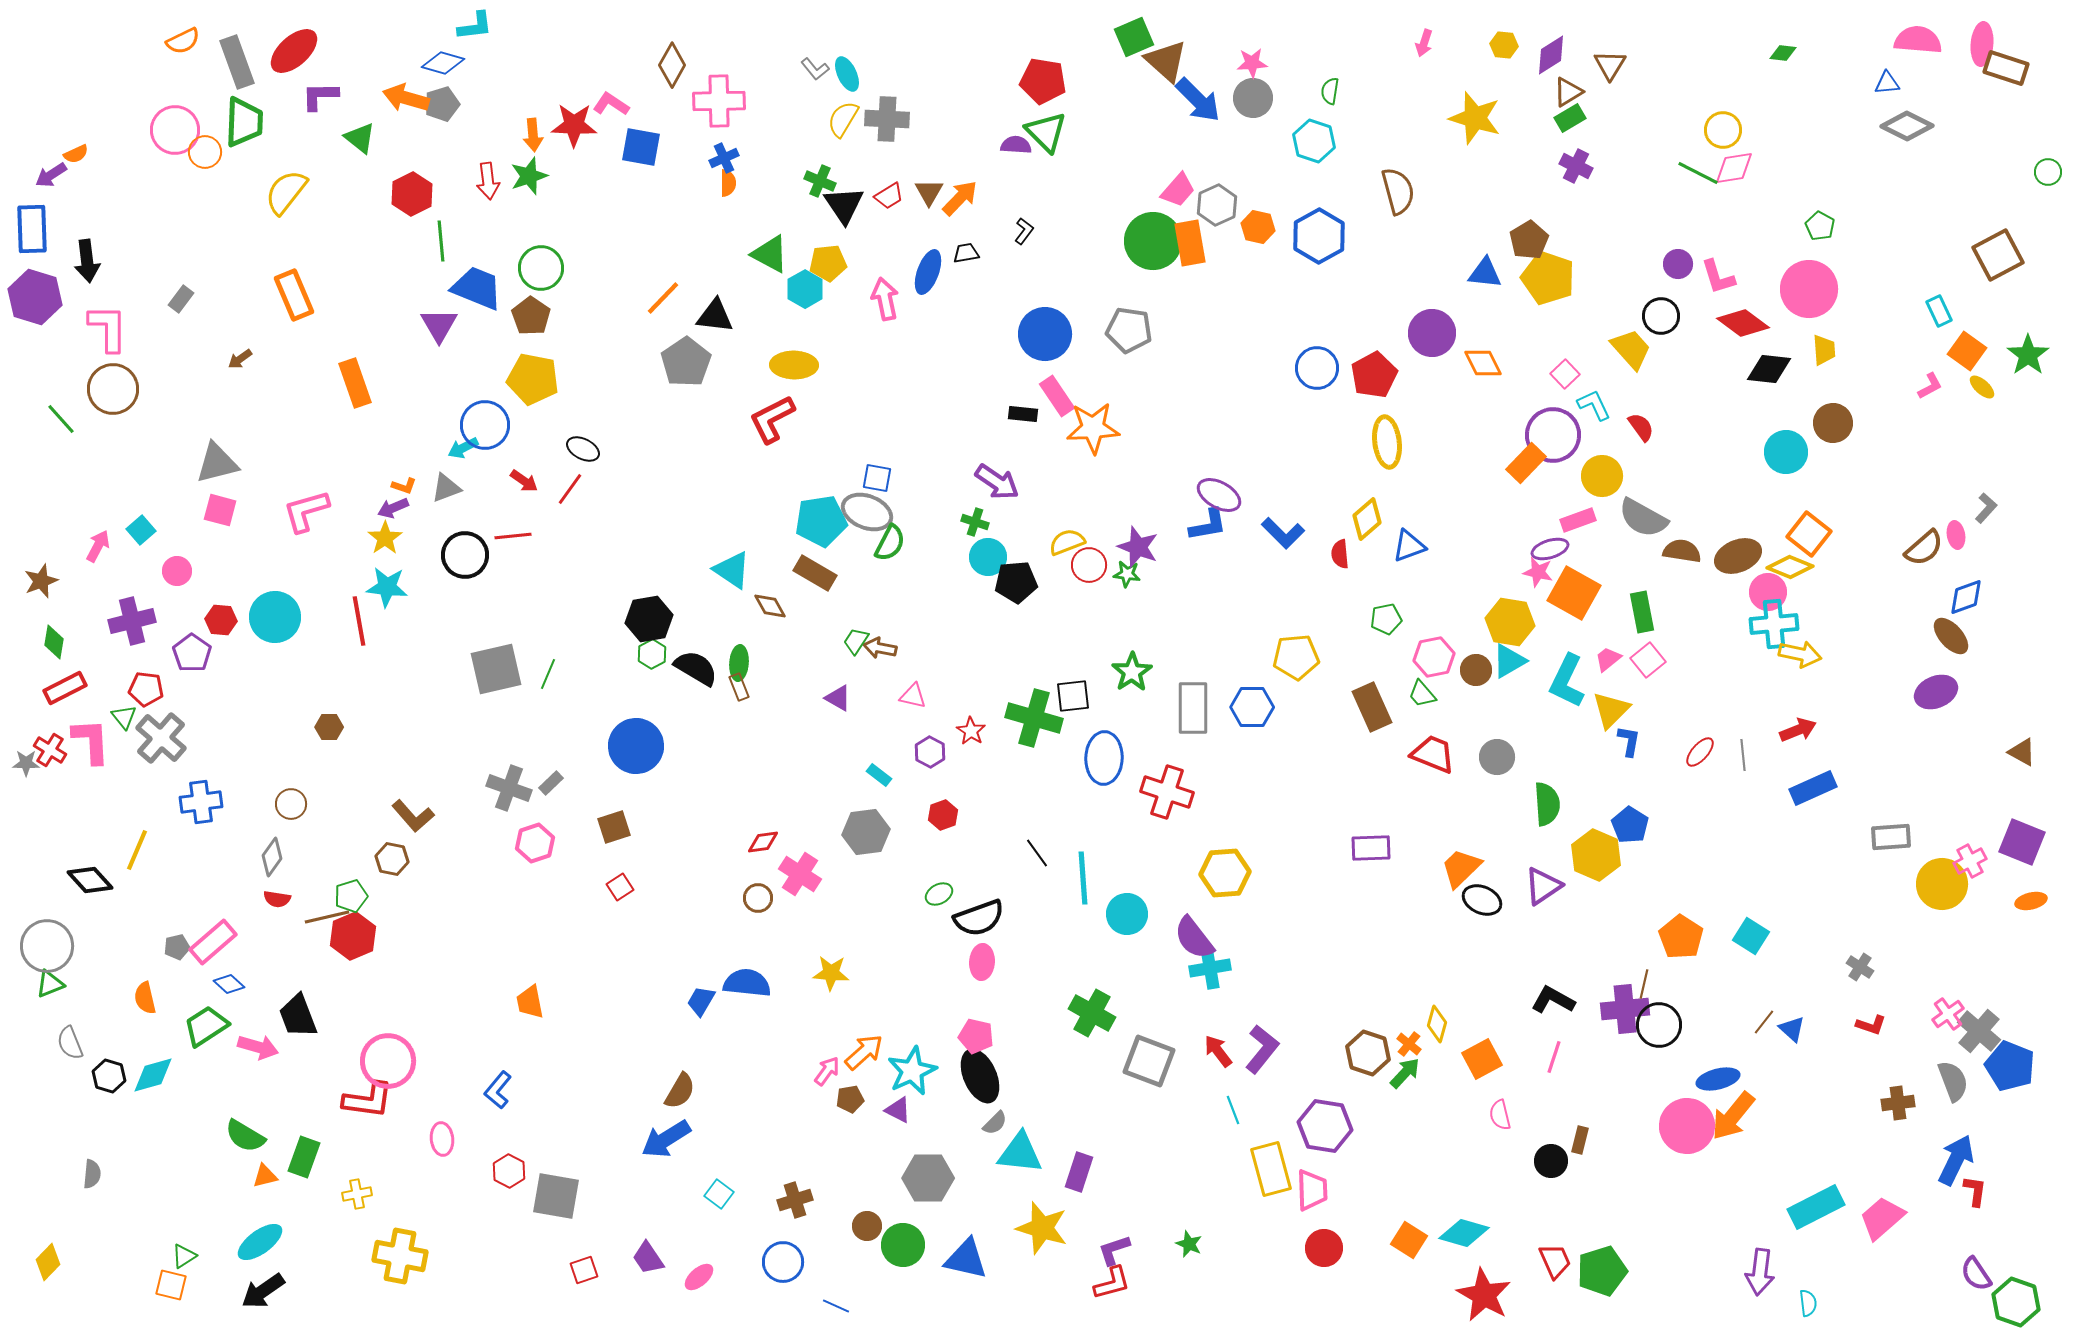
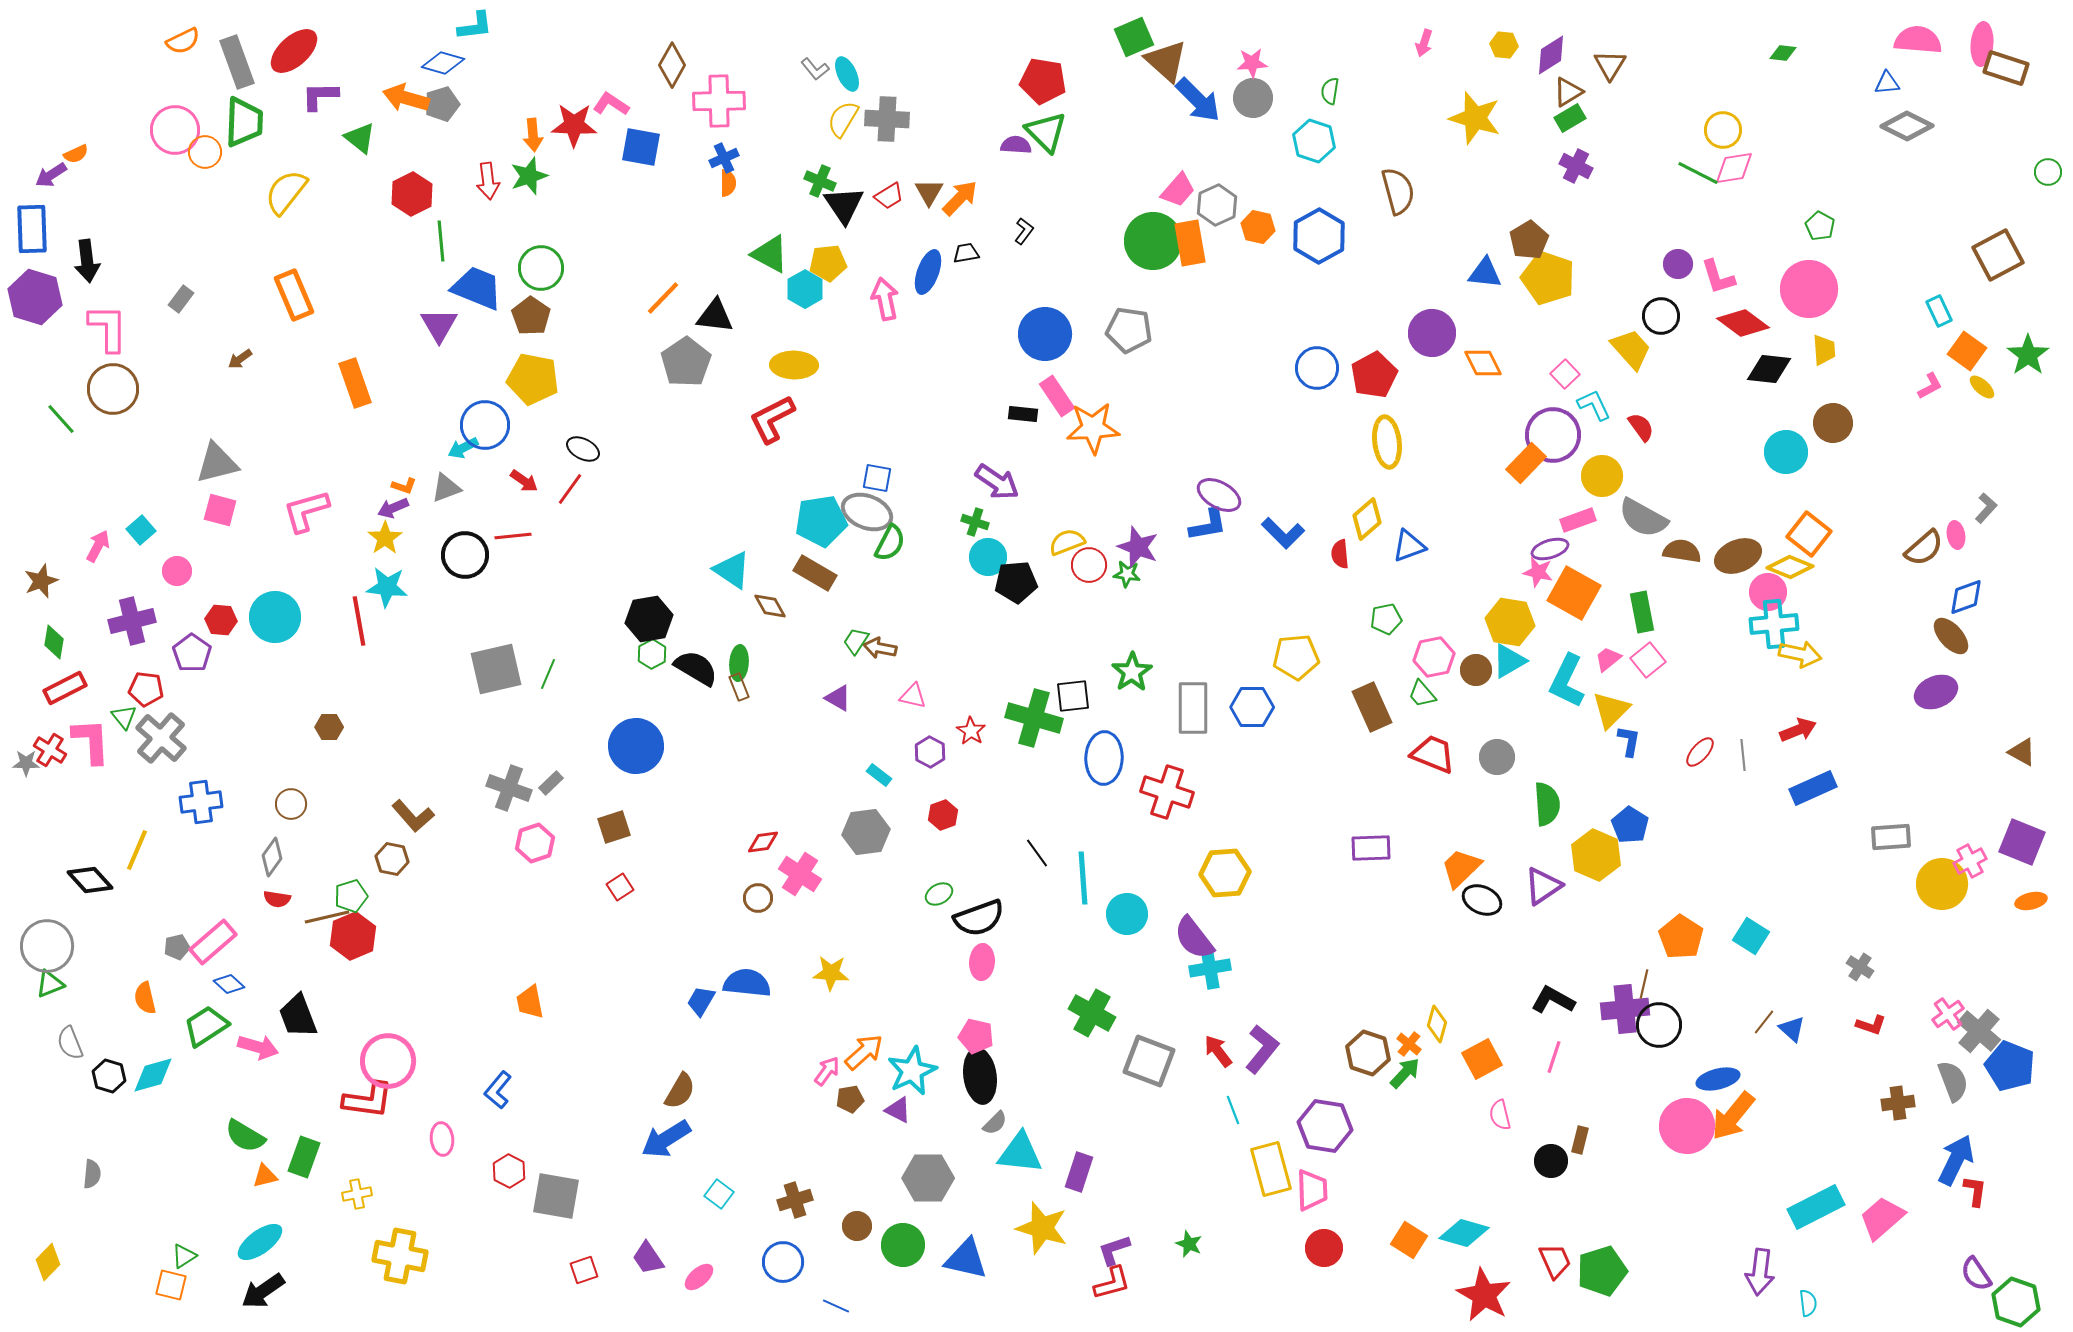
black ellipse at (980, 1076): rotated 16 degrees clockwise
brown circle at (867, 1226): moved 10 px left
